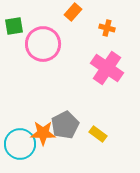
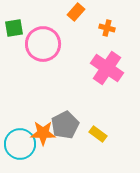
orange rectangle: moved 3 px right
green square: moved 2 px down
